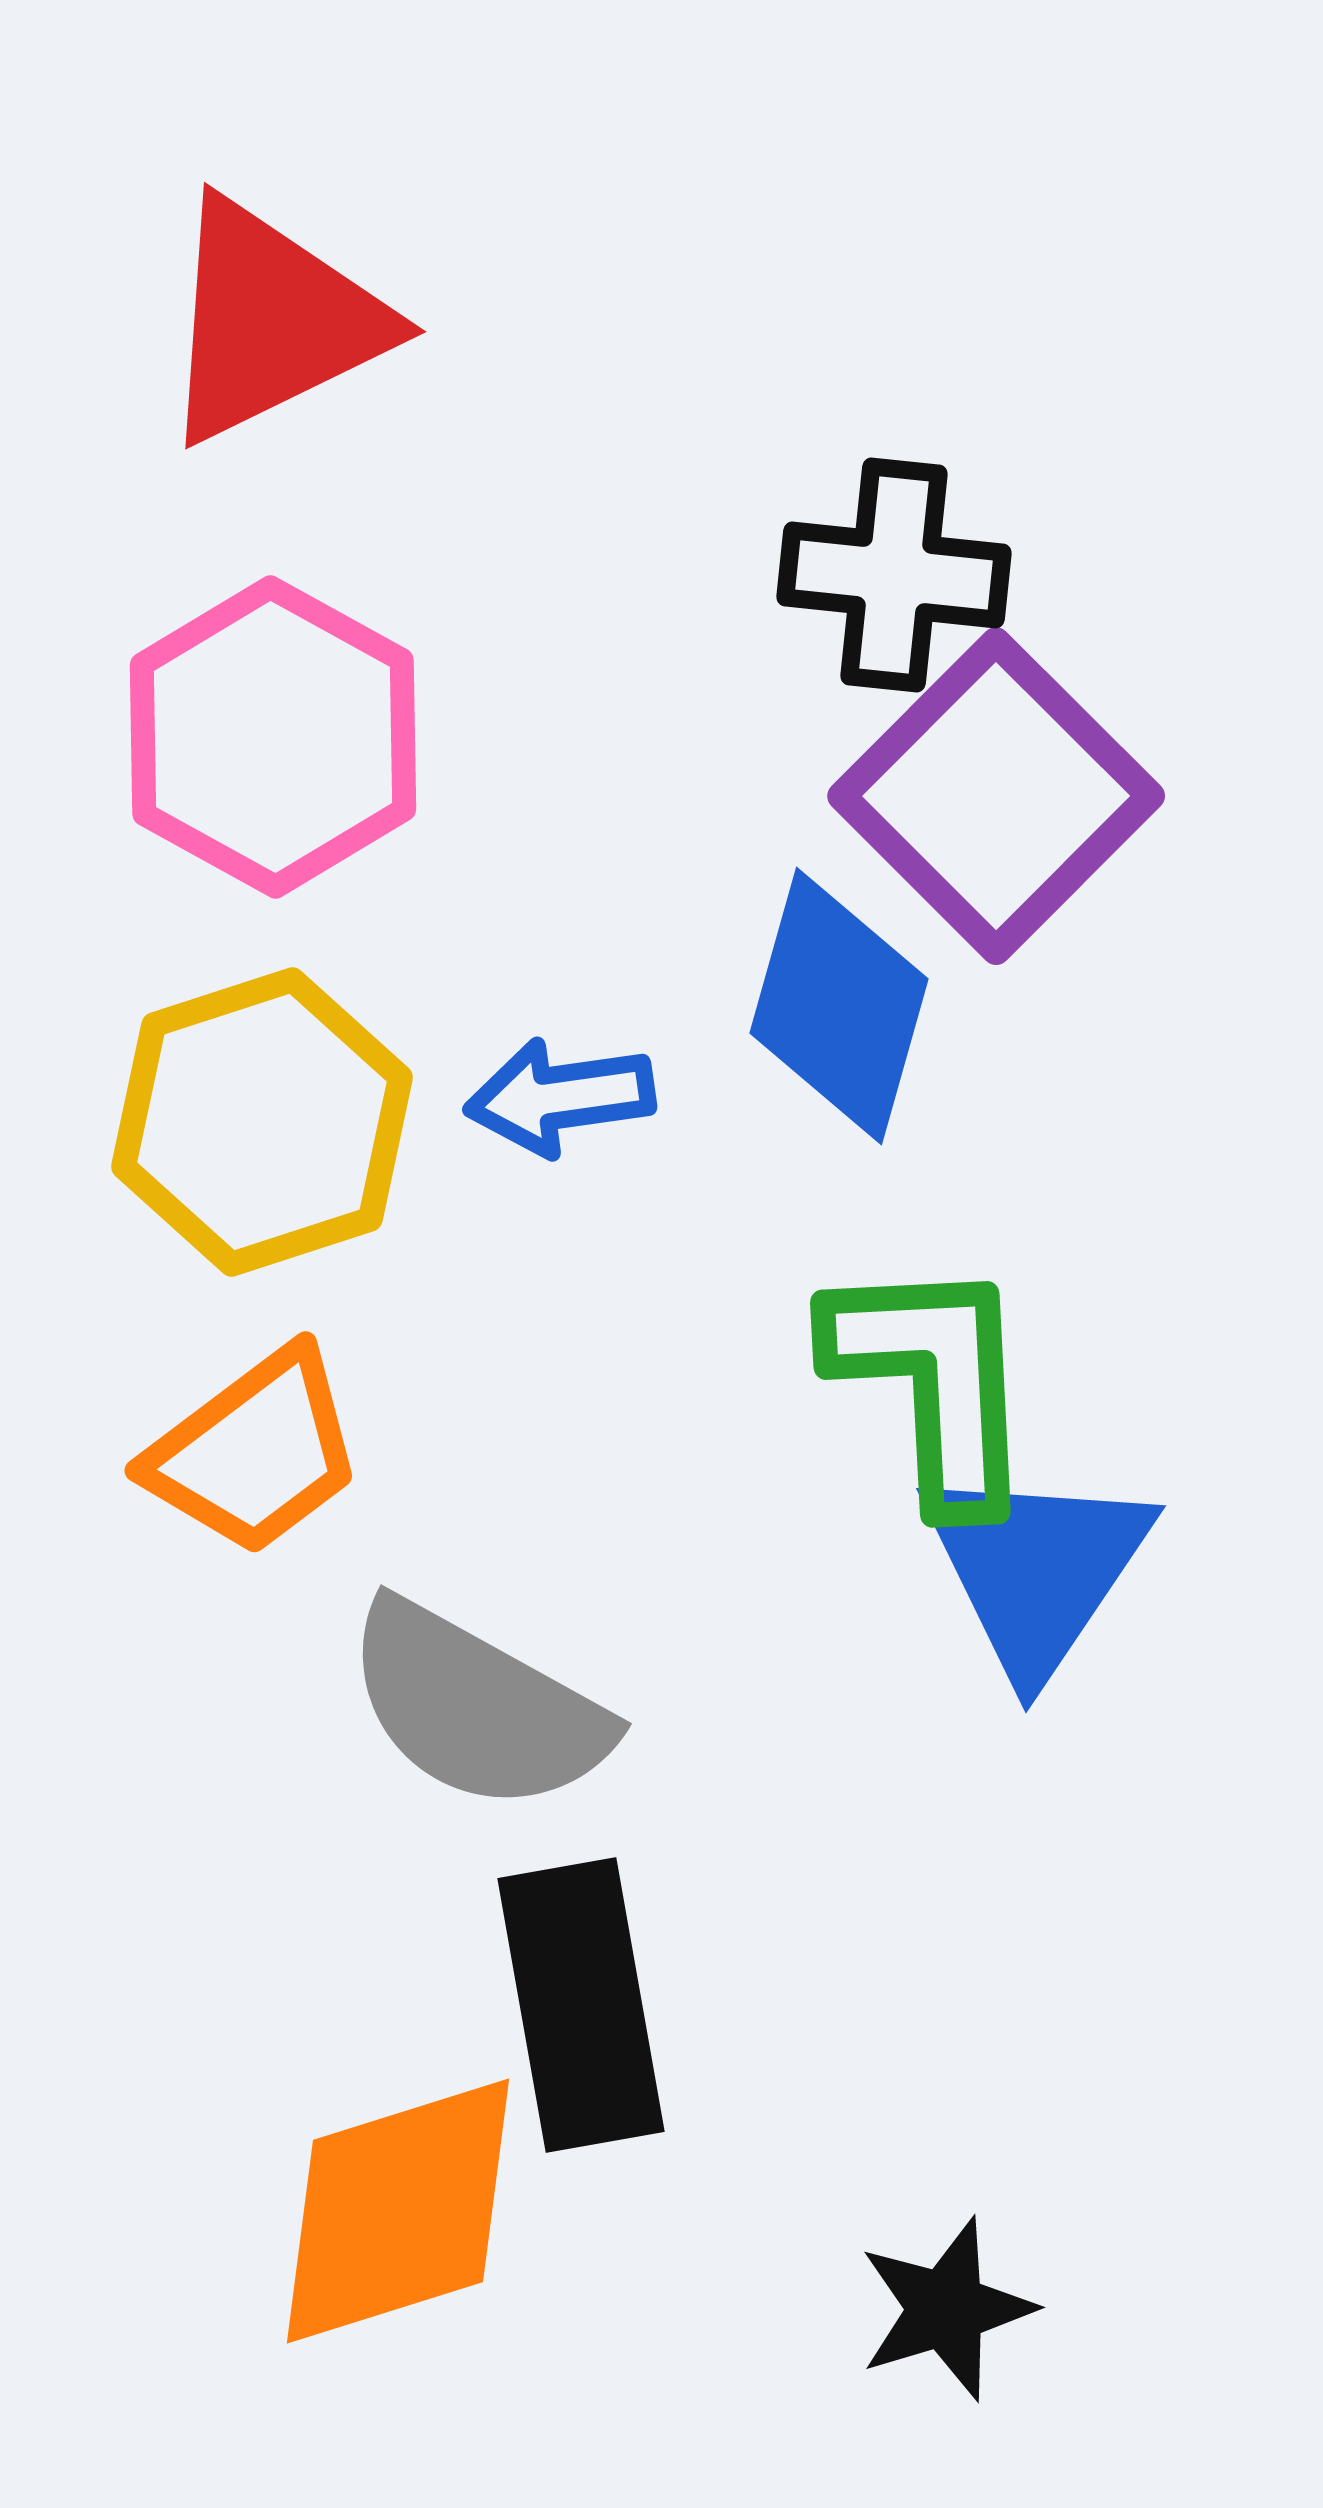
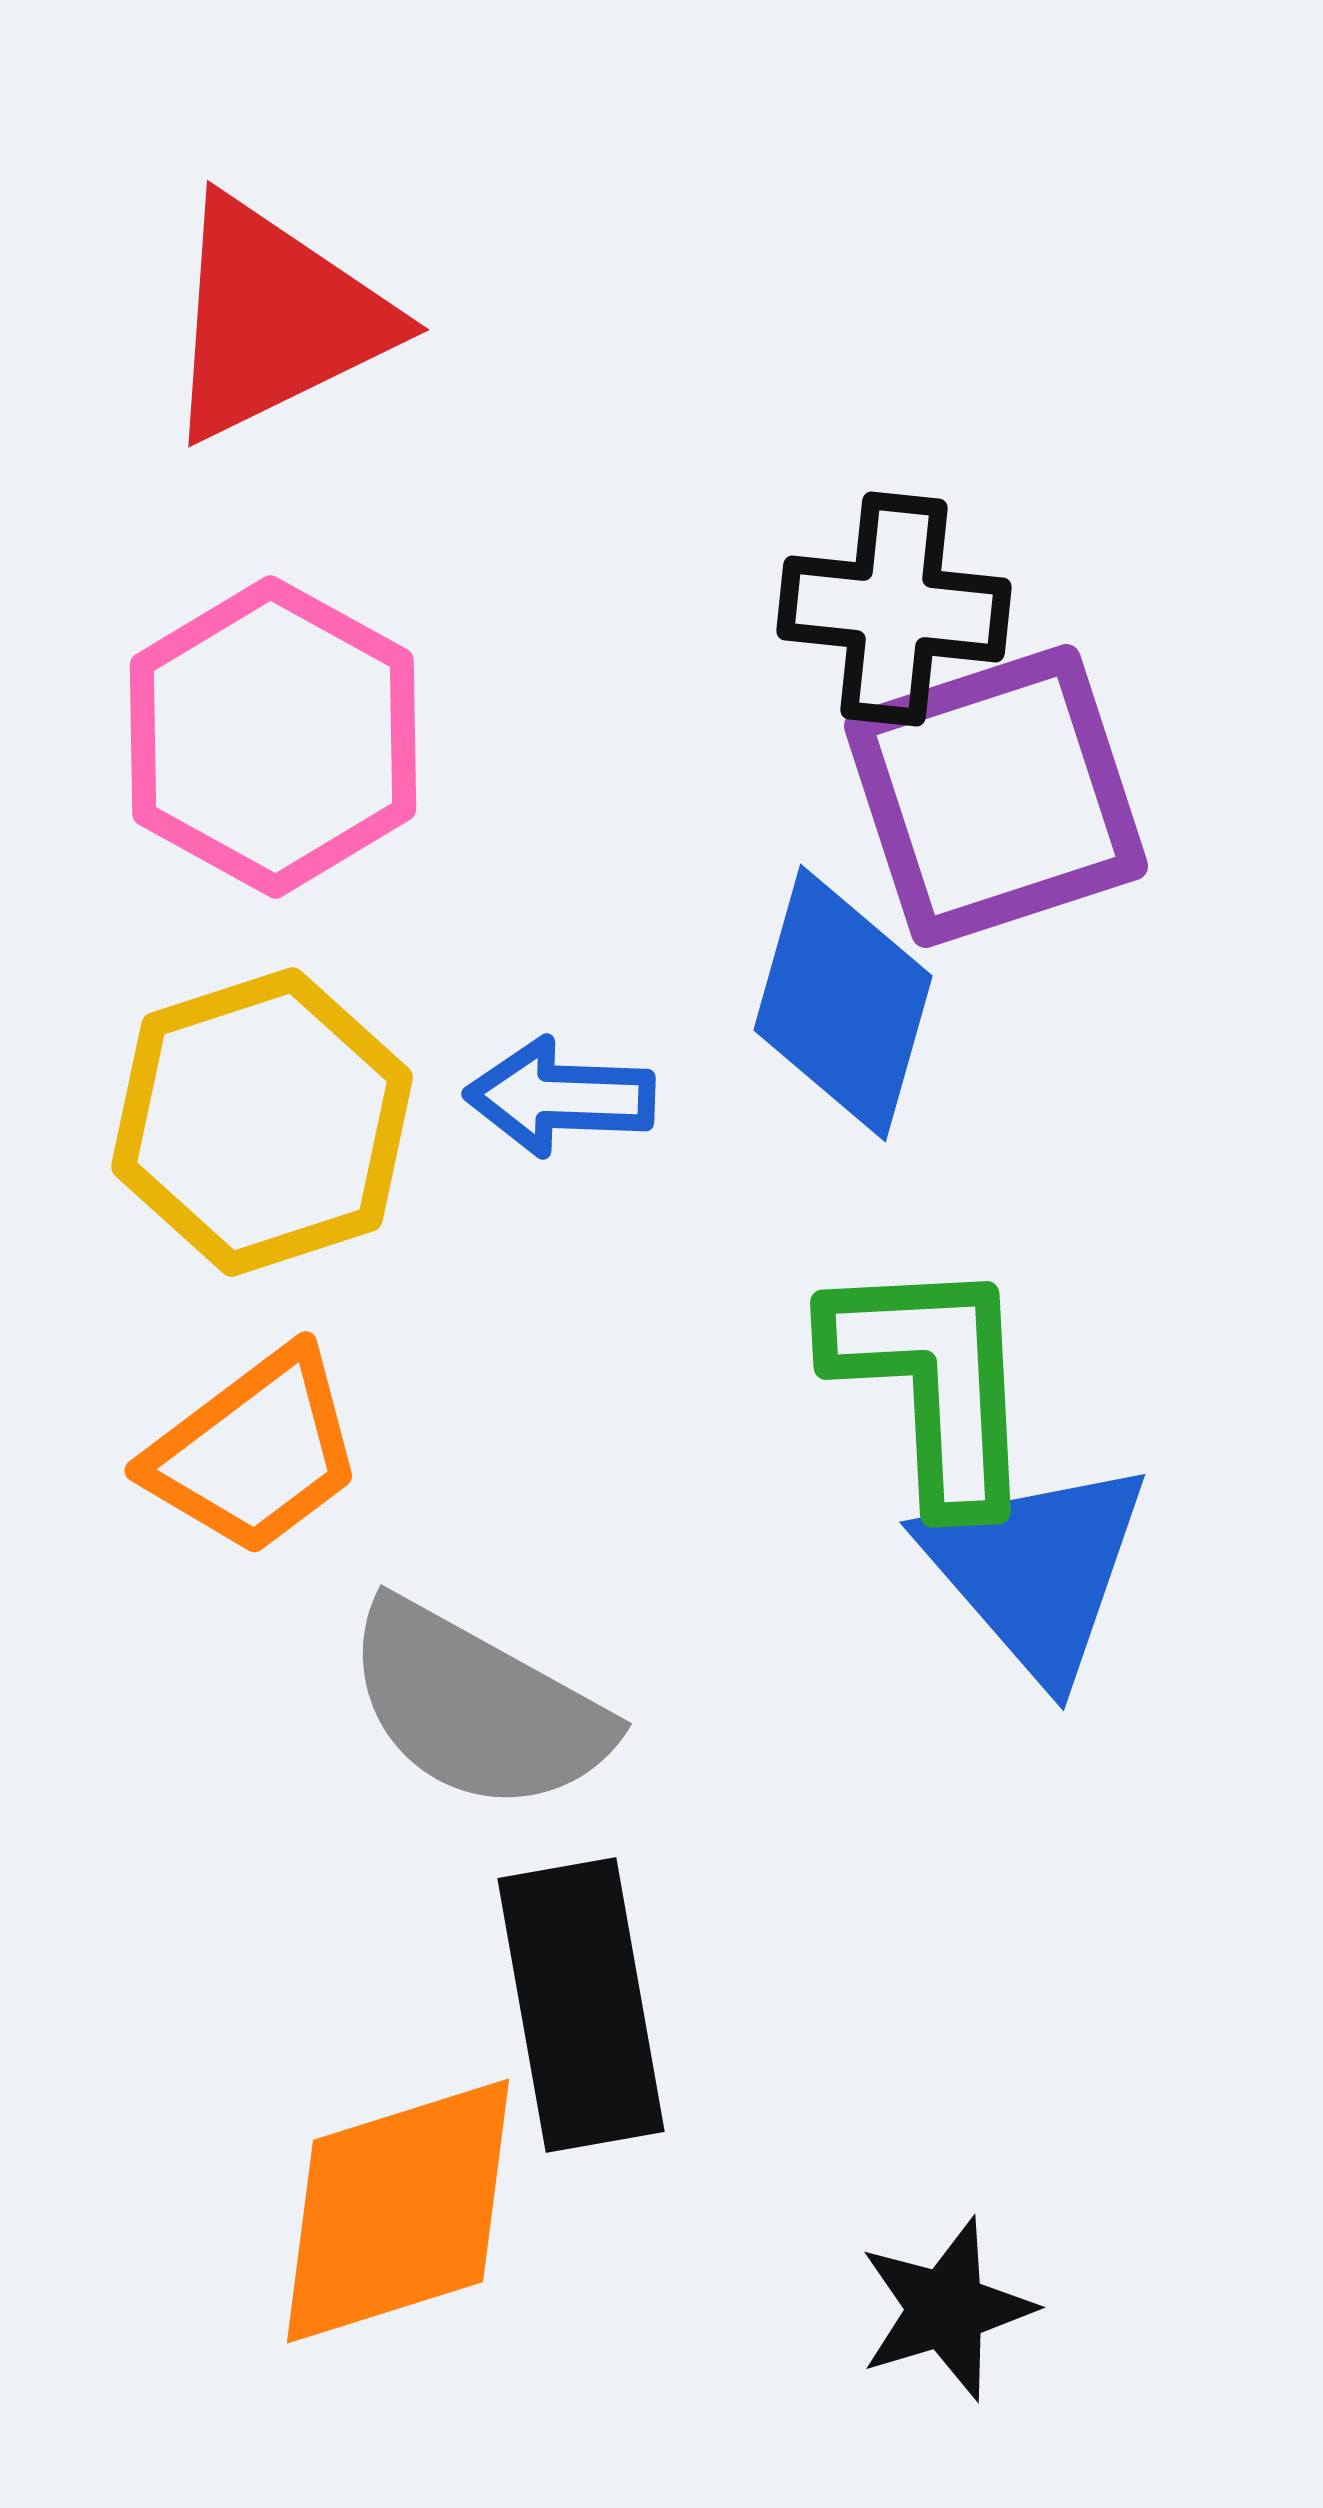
red triangle: moved 3 px right, 2 px up
black cross: moved 34 px down
purple square: rotated 27 degrees clockwise
blue diamond: moved 4 px right, 3 px up
blue arrow: rotated 10 degrees clockwise
blue triangle: rotated 15 degrees counterclockwise
